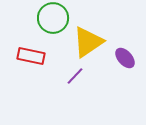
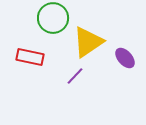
red rectangle: moved 1 px left, 1 px down
